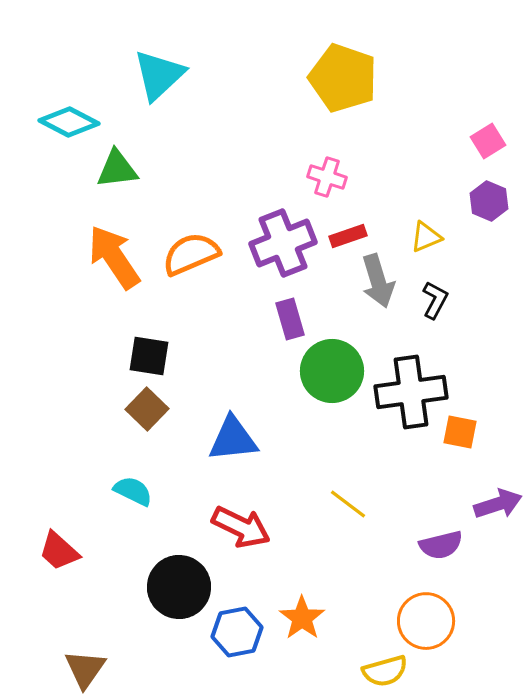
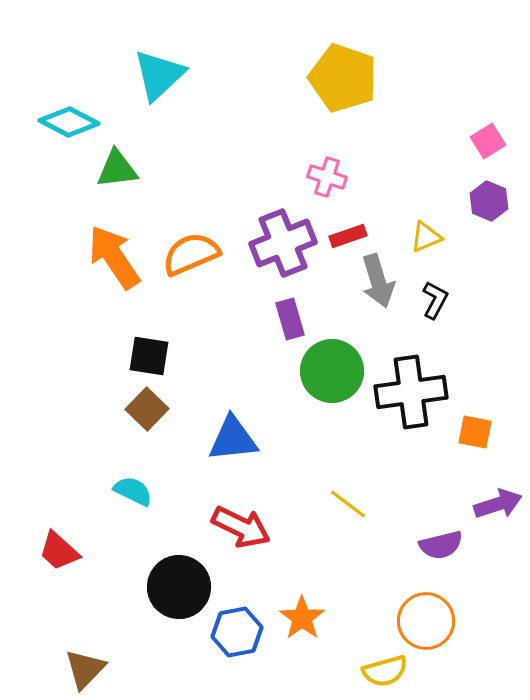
orange square: moved 15 px right
brown triangle: rotated 9 degrees clockwise
